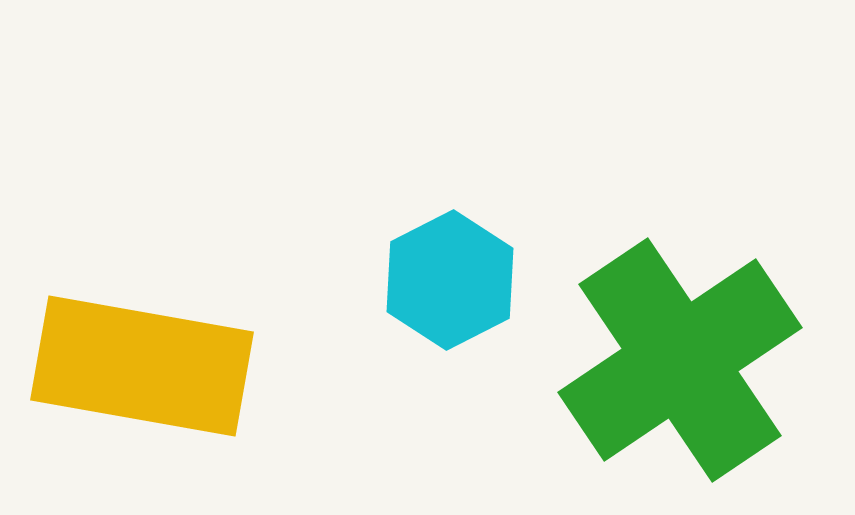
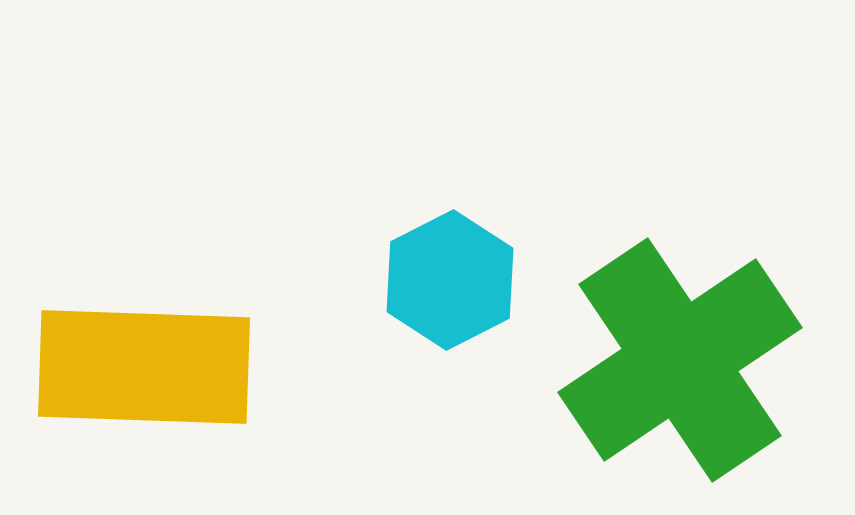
yellow rectangle: moved 2 px right, 1 px down; rotated 8 degrees counterclockwise
